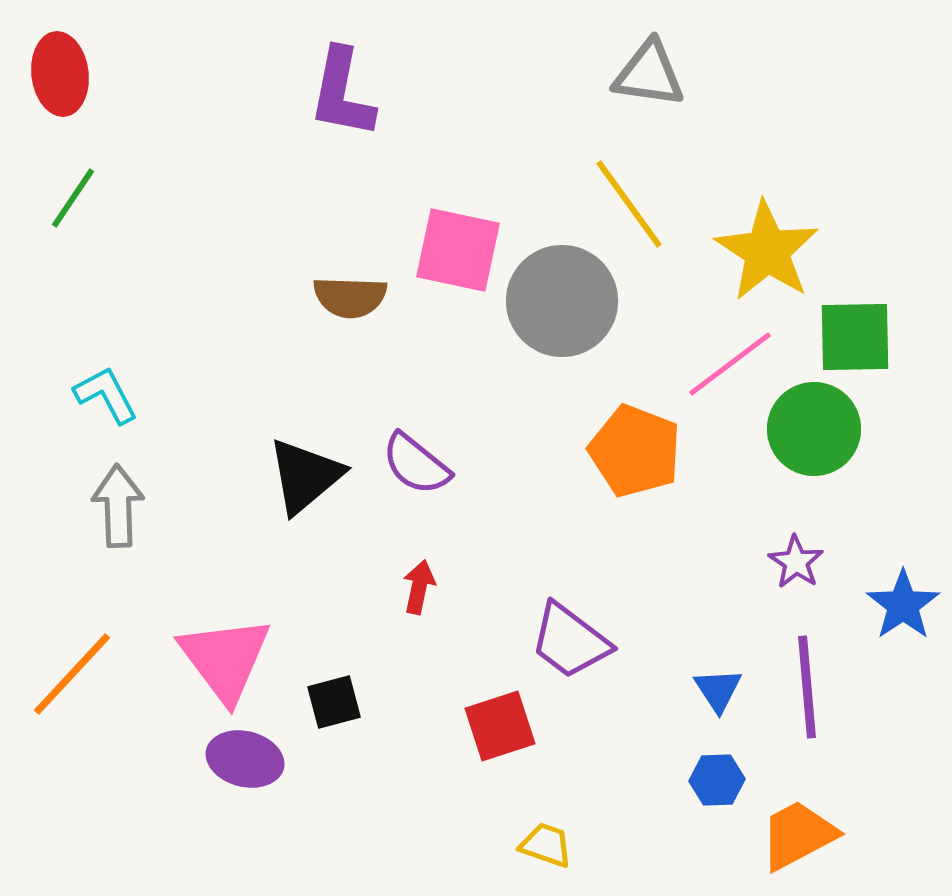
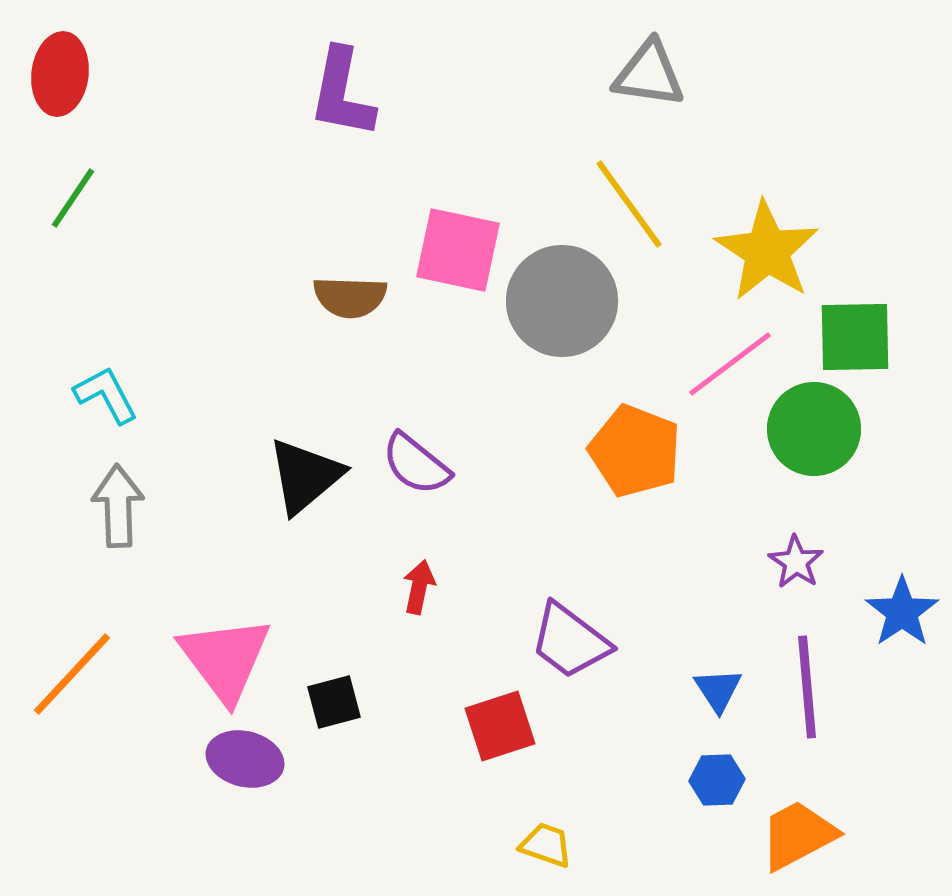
red ellipse: rotated 14 degrees clockwise
blue star: moved 1 px left, 7 px down
